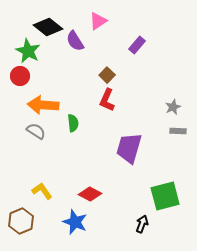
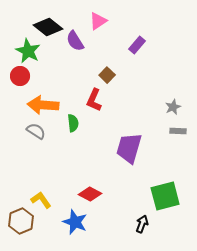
red L-shape: moved 13 px left
yellow L-shape: moved 1 px left, 9 px down
